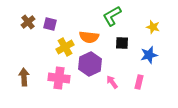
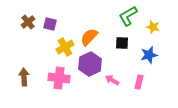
green L-shape: moved 16 px right
orange semicircle: rotated 126 degrees clockwise
pink arrow: moved 2 px up; rotated 24 degrees counterclockwise
